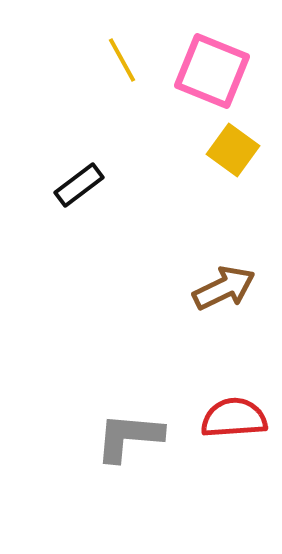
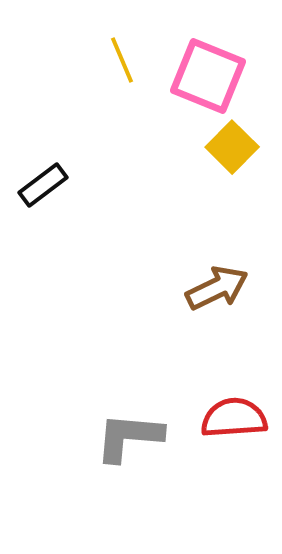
yellow line: rotated 6 degrees clockwise
pink square: moved 4 px left, 5 px down
yellow square: moved 1 px left, 3 px up; rotated 9 degrees clockwise
black rectangle: moved 36 px left
brown arrow: moved 7 px left
